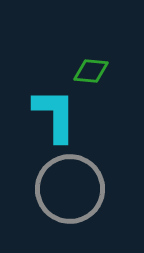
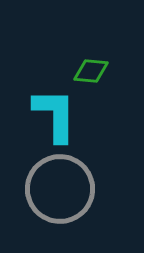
gray circle: moved 10 px left
